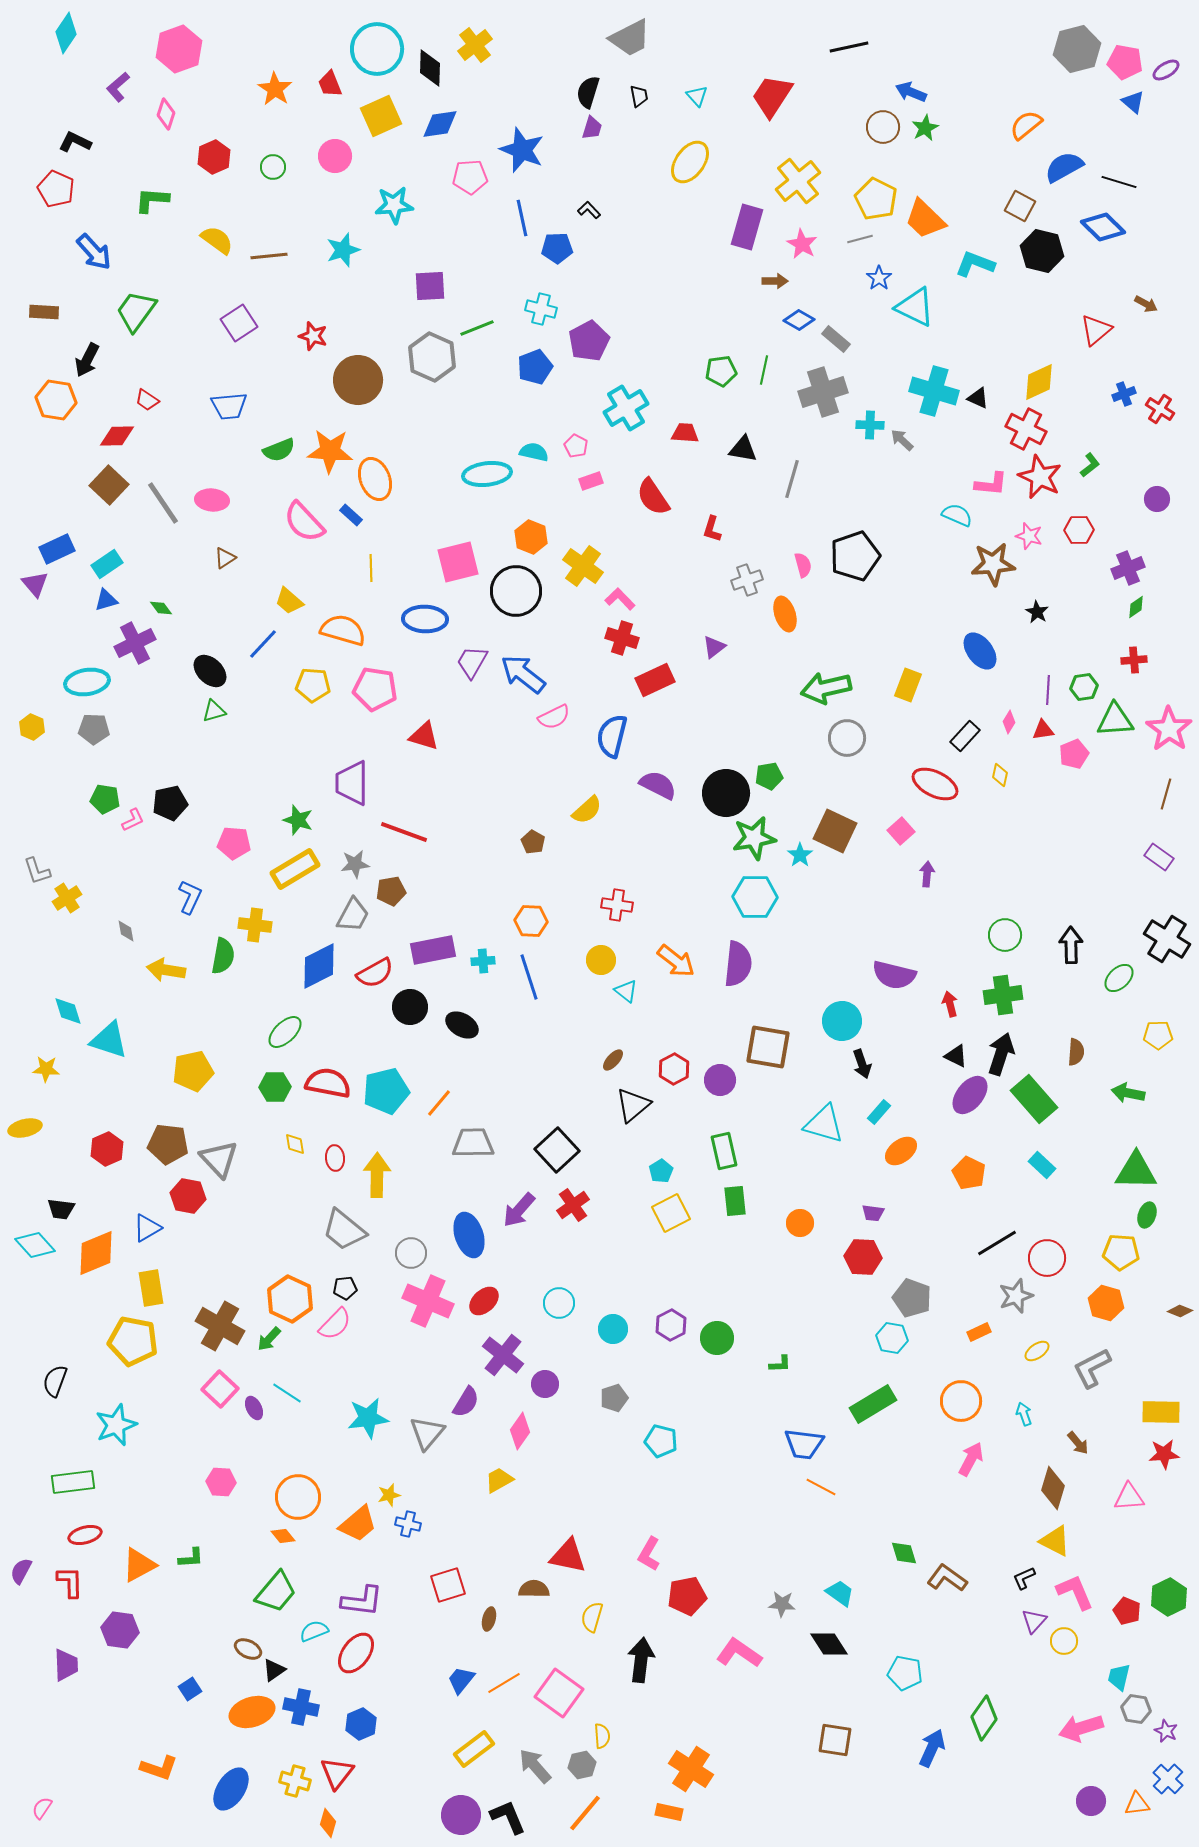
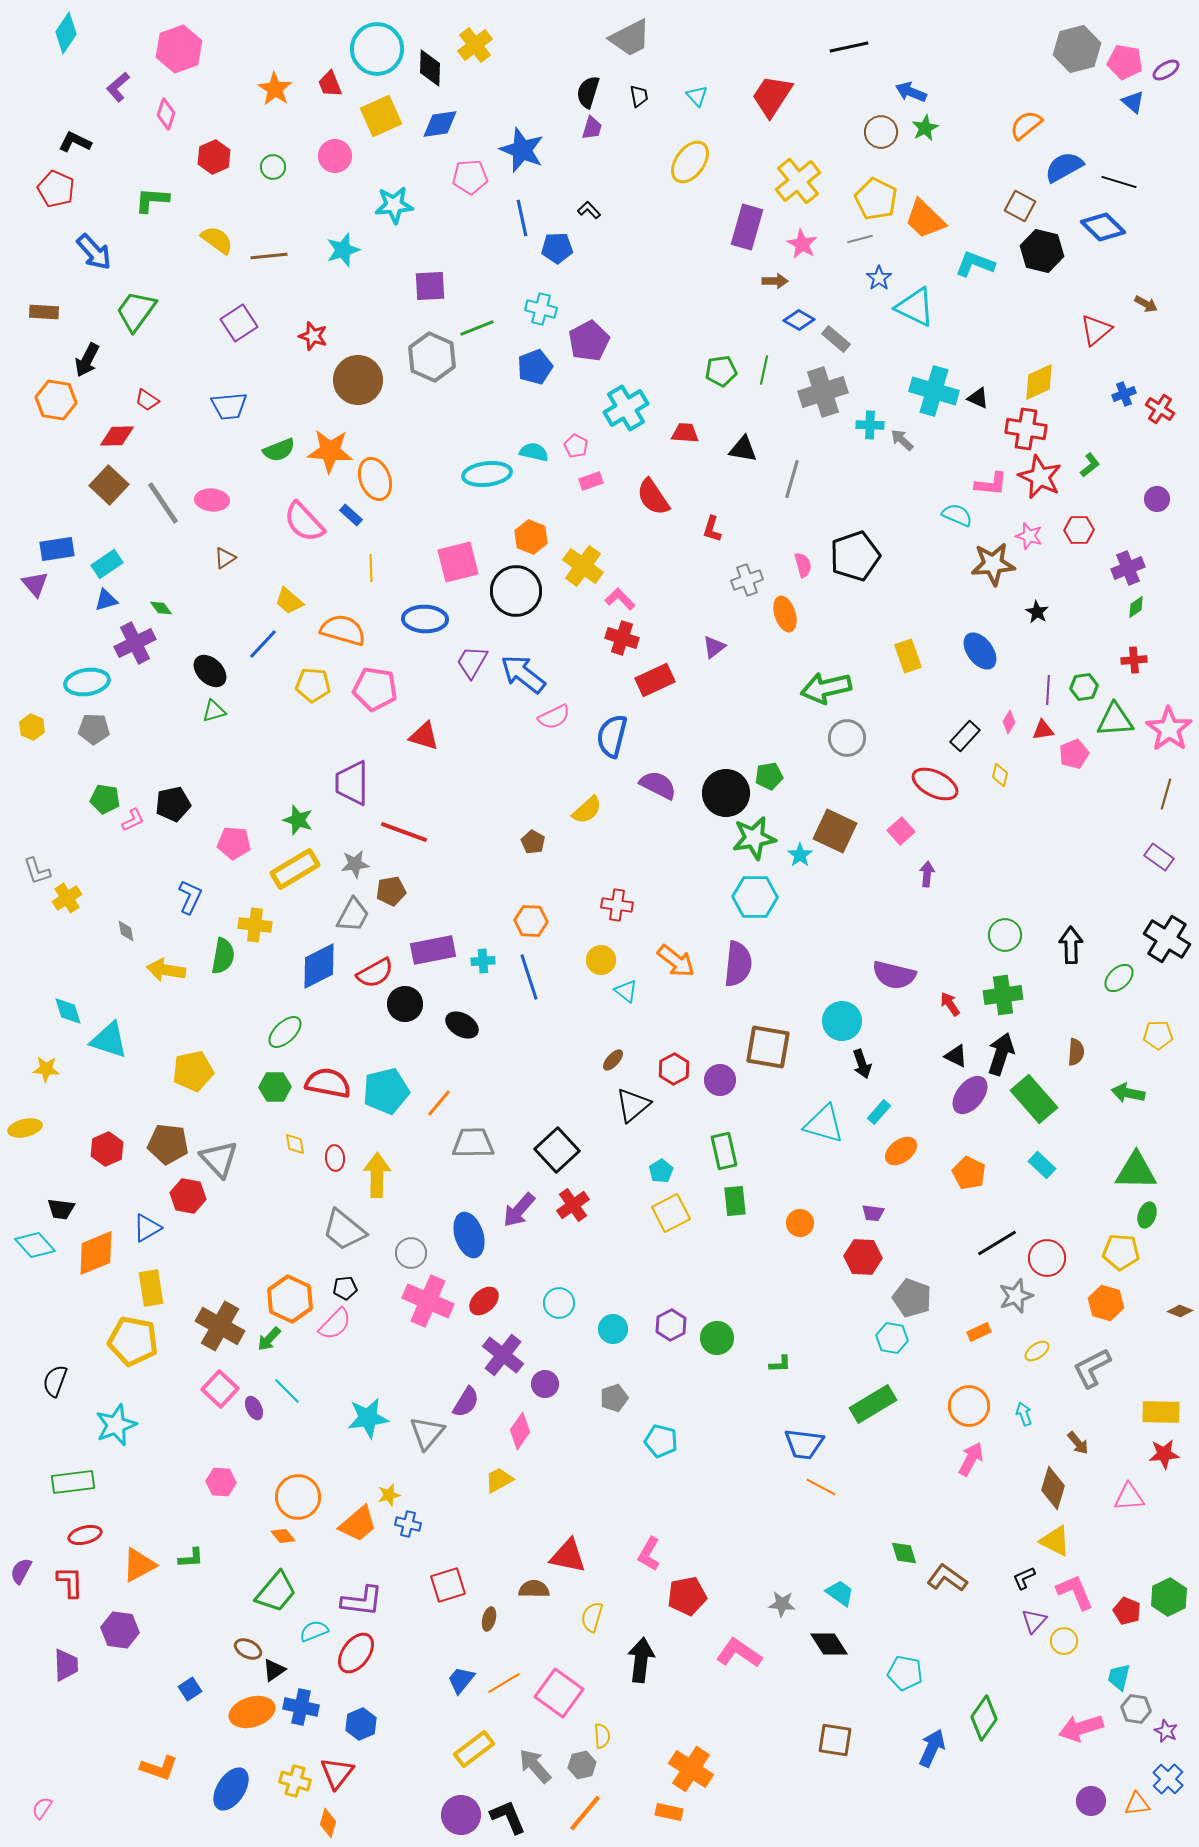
brown circle at (883, 127): moved 2 px left, 5 px down
red cross at (1026, 429): rotated 18 degrees counterclockwise
blue rectangle at (57, 549): rotated 16 degrees clockwise
yellow rectangle at (908, 685): moved 29 px up; rotated 40 degrees counterclockwise
black pentagon at (170, 803): moved 3 px right, 1 px down
red arrow at (950, 1004): rotated 20 degrees counterclockwise
black circle at (410, 1007): moved 5 px left, 3 px up
cyan line at (287, 1393): moved 2 px up; rotated 12 degrees clockwise
orange circle at (961, 1401): moved 8 px right, 5 px down
